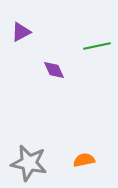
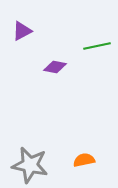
purple triangle: moved 1 px right, 1 px up
purple diamond: moved 1 px right, 3 px up; rotated 55 degrees counterclockwise
gray star: moved 1 px right, 2 px down
